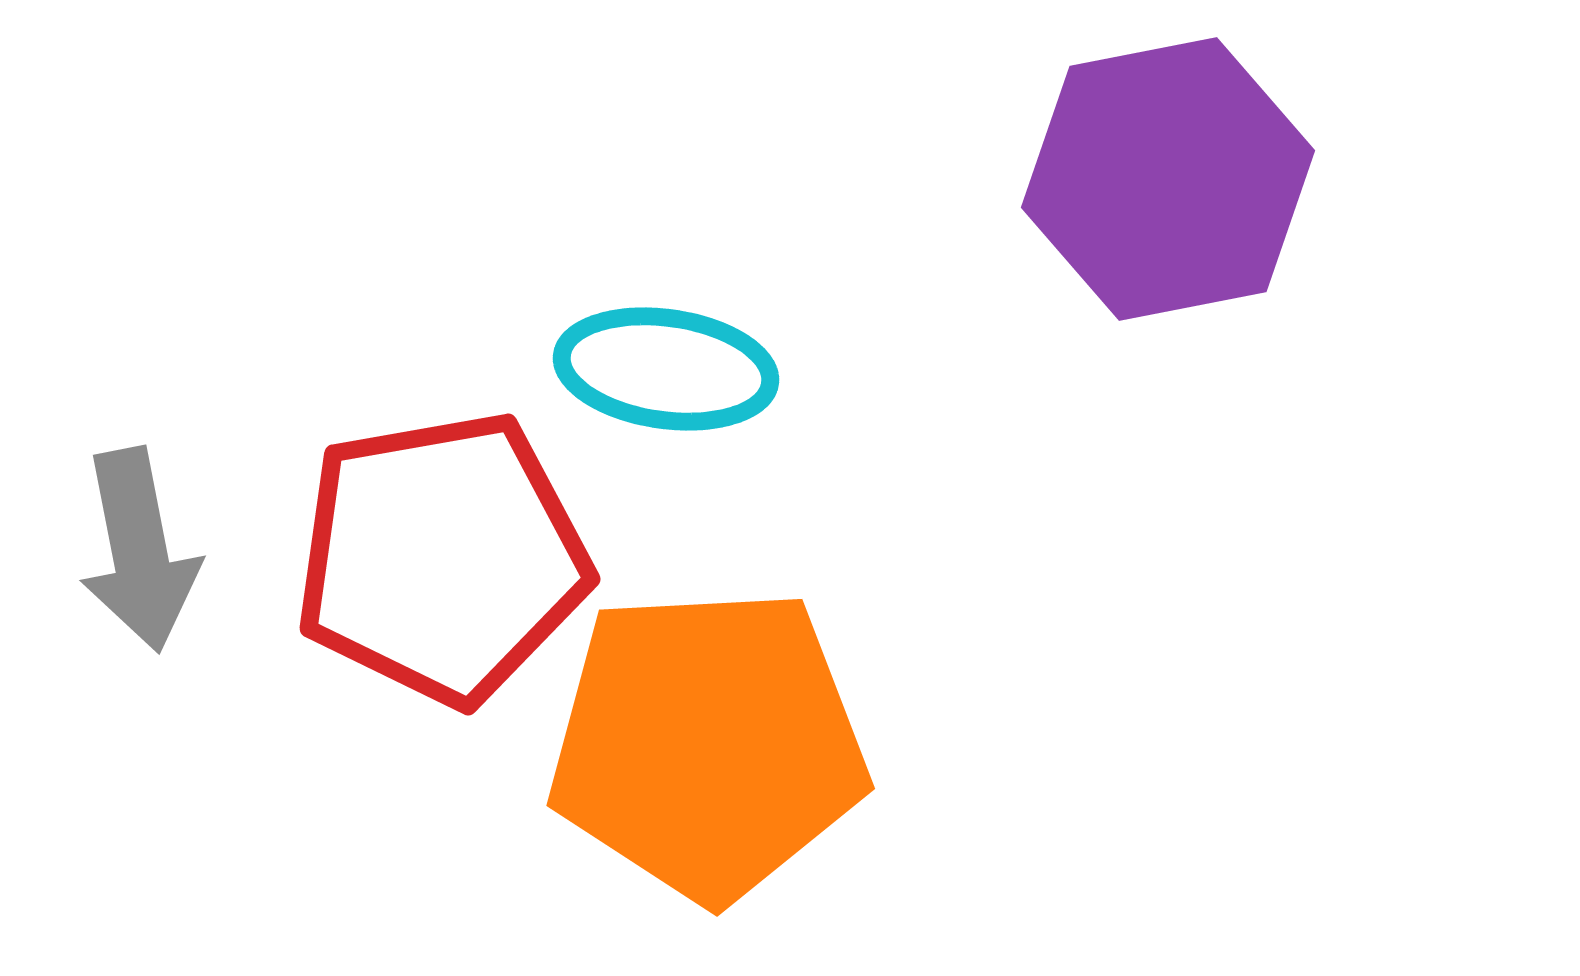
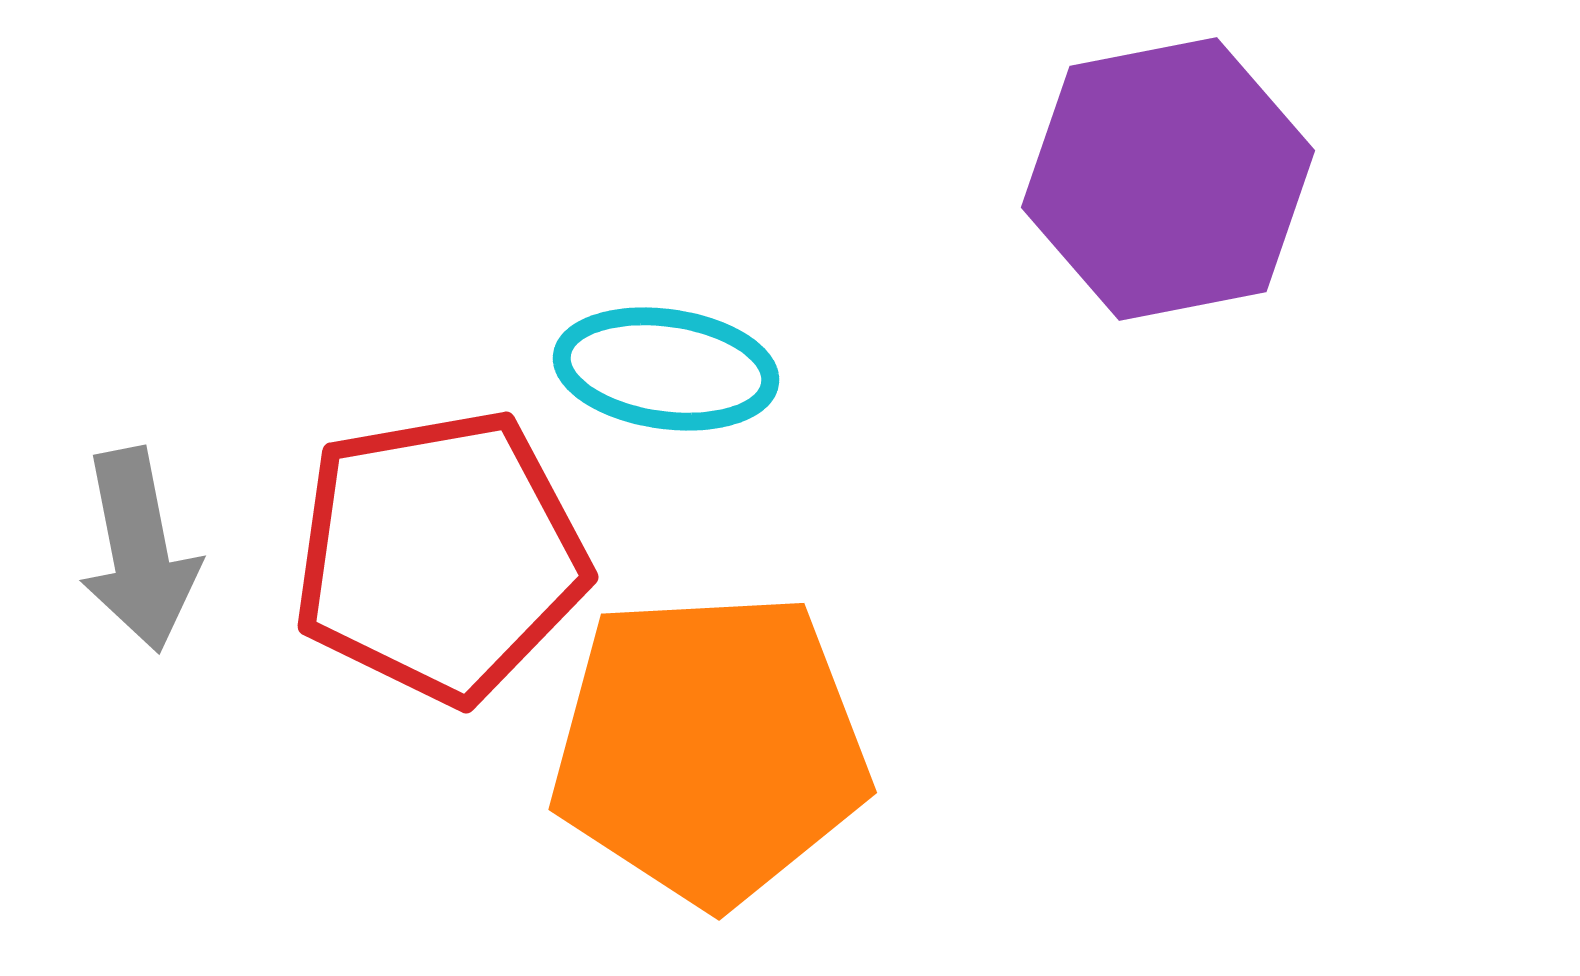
red pentagon: moved 2 px left, 2 px up
orange pentagon: moved 2 px right, 4 px down
